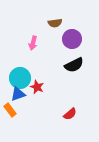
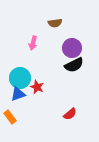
purple circle: moved 9 px down
orange rectangle: moved 7 px down
